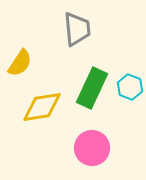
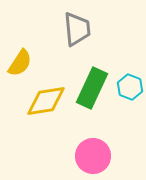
yellow diamond: moved 4 px right, 6 px up
pink circle: moved 1 px right, 8 px down
